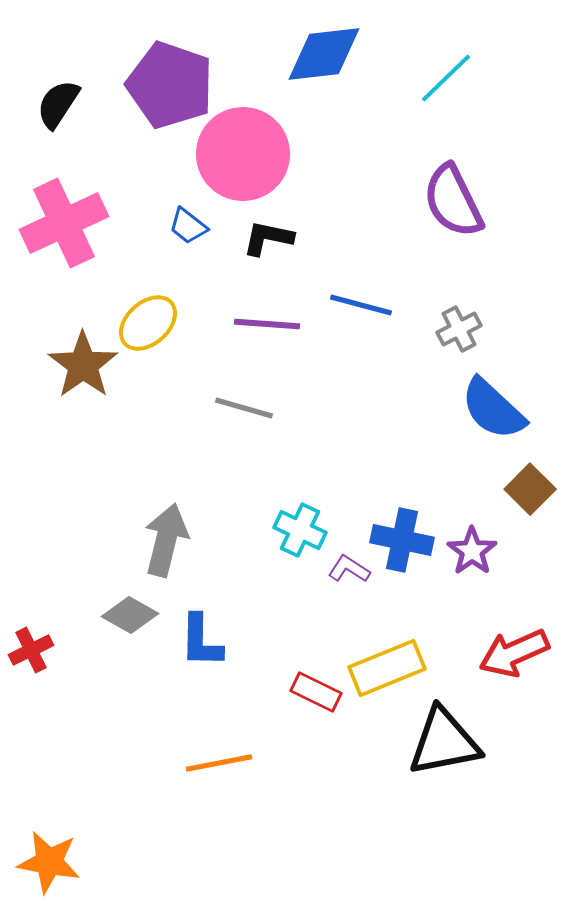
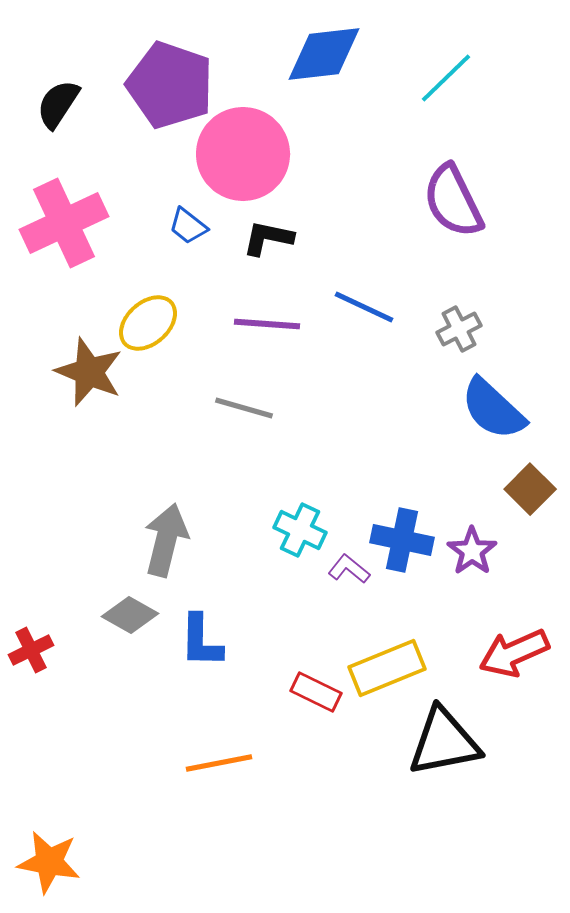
blue line: moved 3 px right, 2 px down; rotated 10 degrees clockwise
brown star: moved 6 px right, 7 px down; rotated 14 degrees counterclockwise
purple L-shape: rotated 6 degrees clockwise
